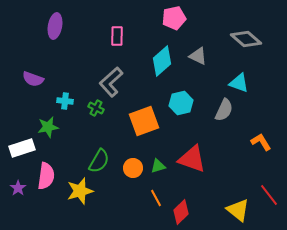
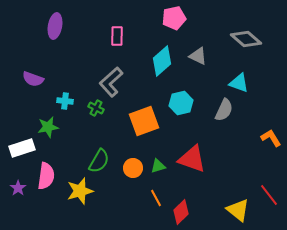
orange L-shape: moved 10 px right, 4 px up
